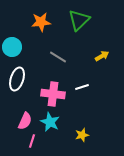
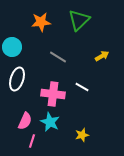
white line: rotated 48 degrees clockwise
